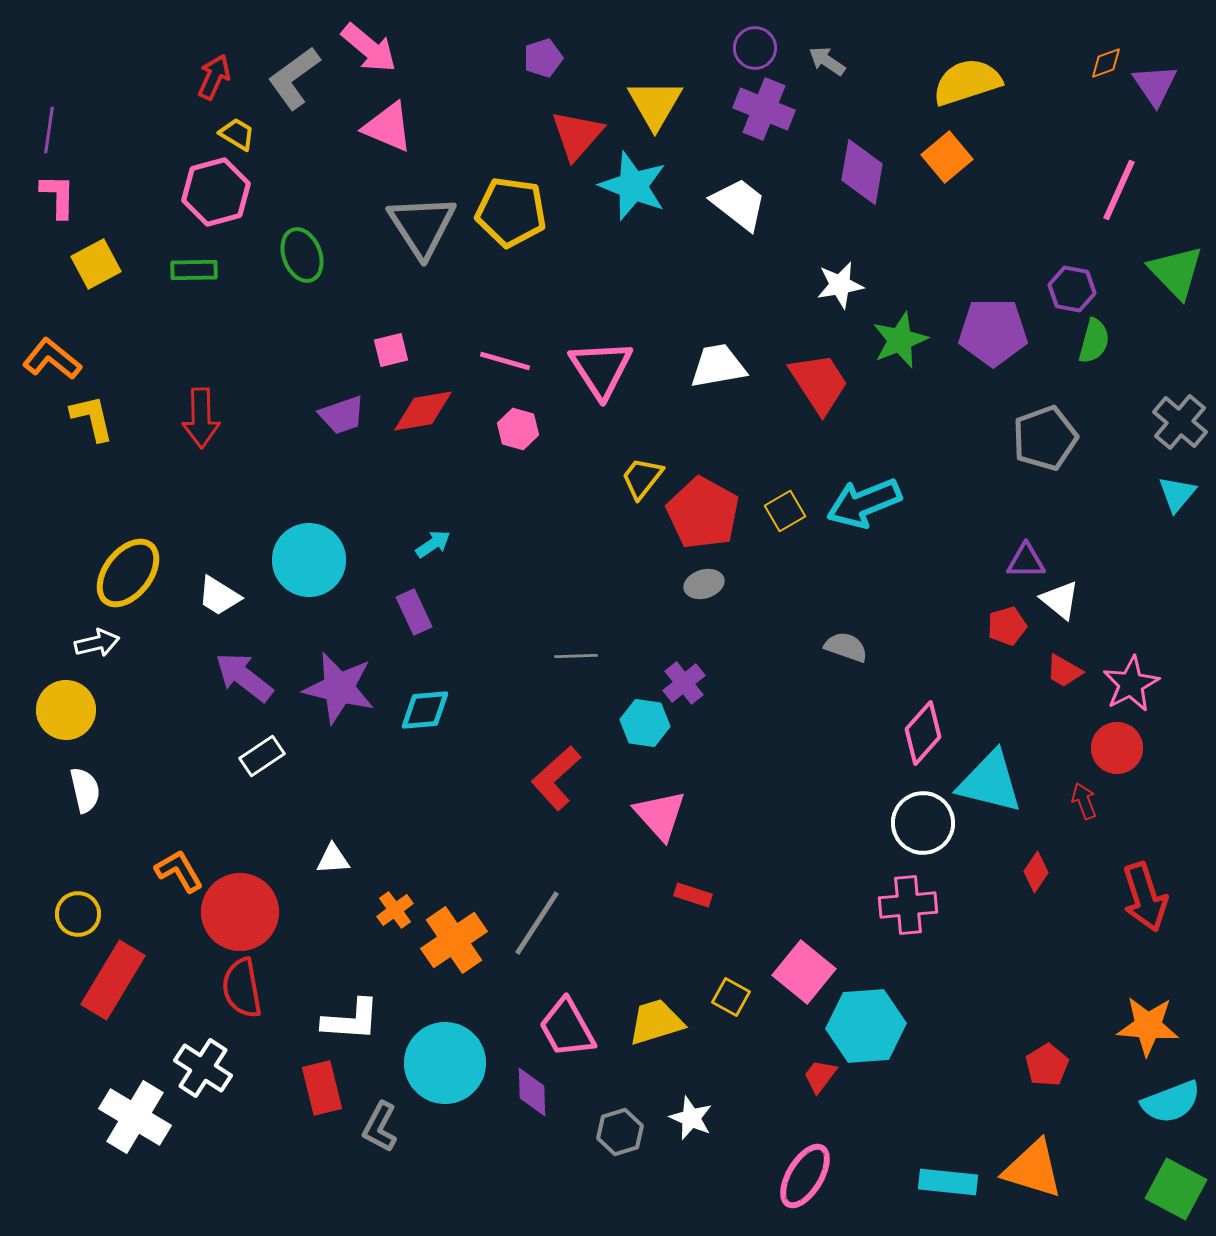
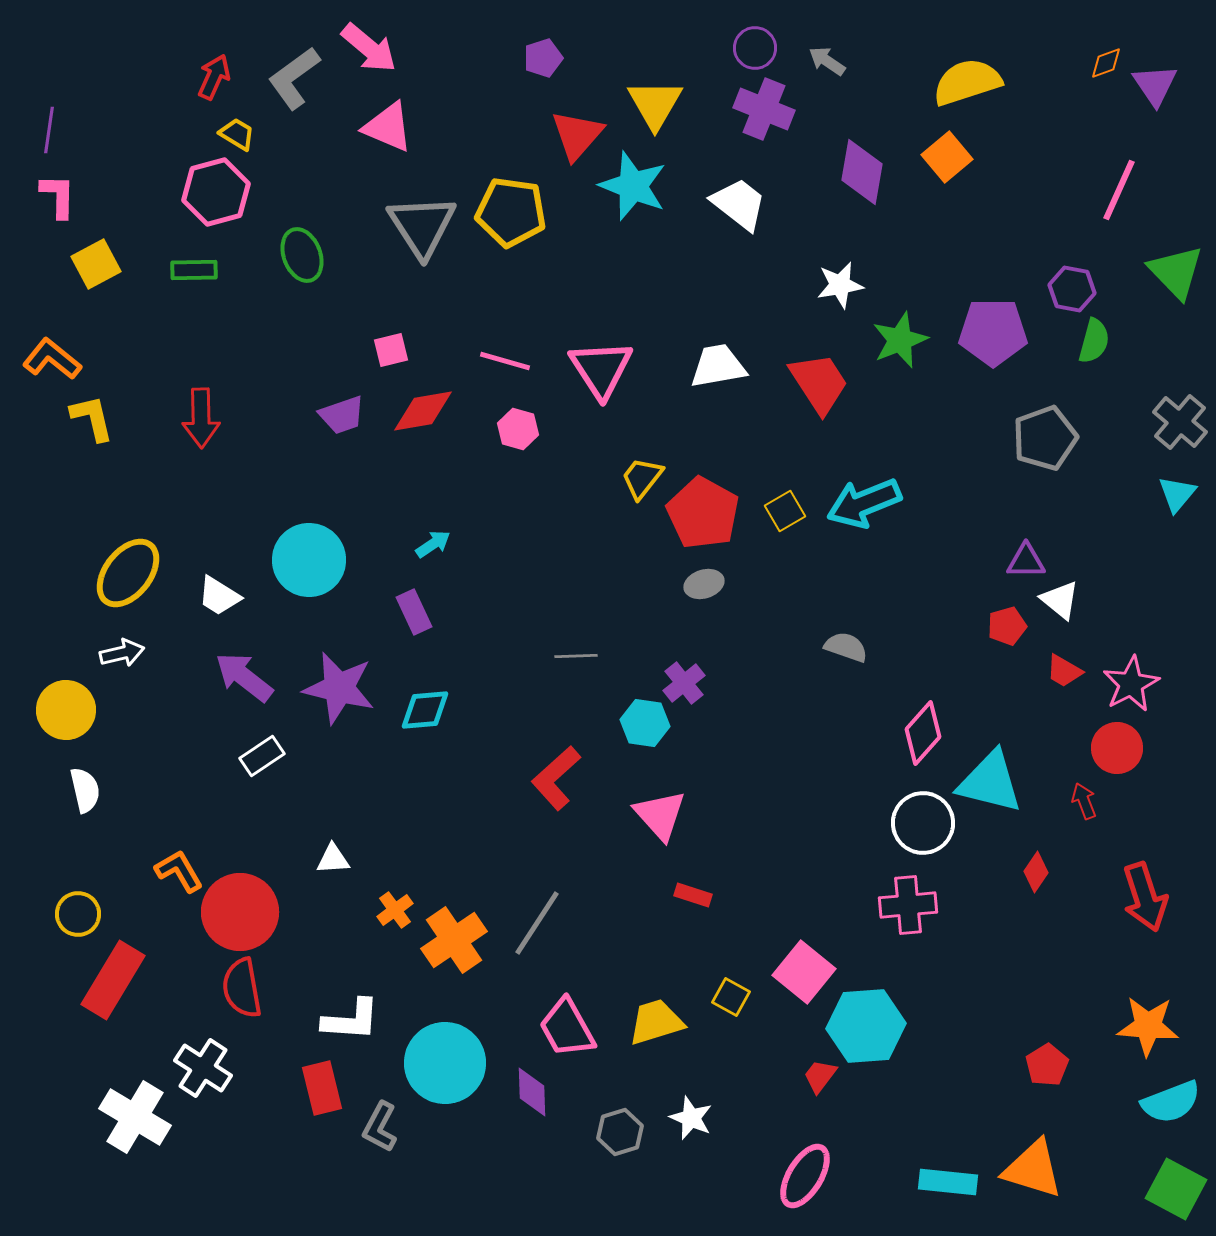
white arrow at (97, 643): moved 25 px right, 10 px down
